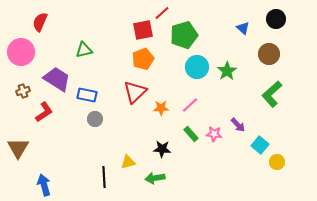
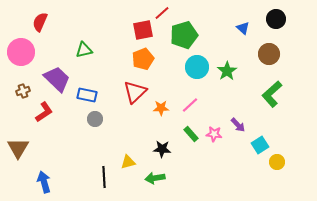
purple trapezoid: rotated 12 degrees clockwise
cyan square: rotated 18 degrees clockwise
blue arrow: moved 3 px up
